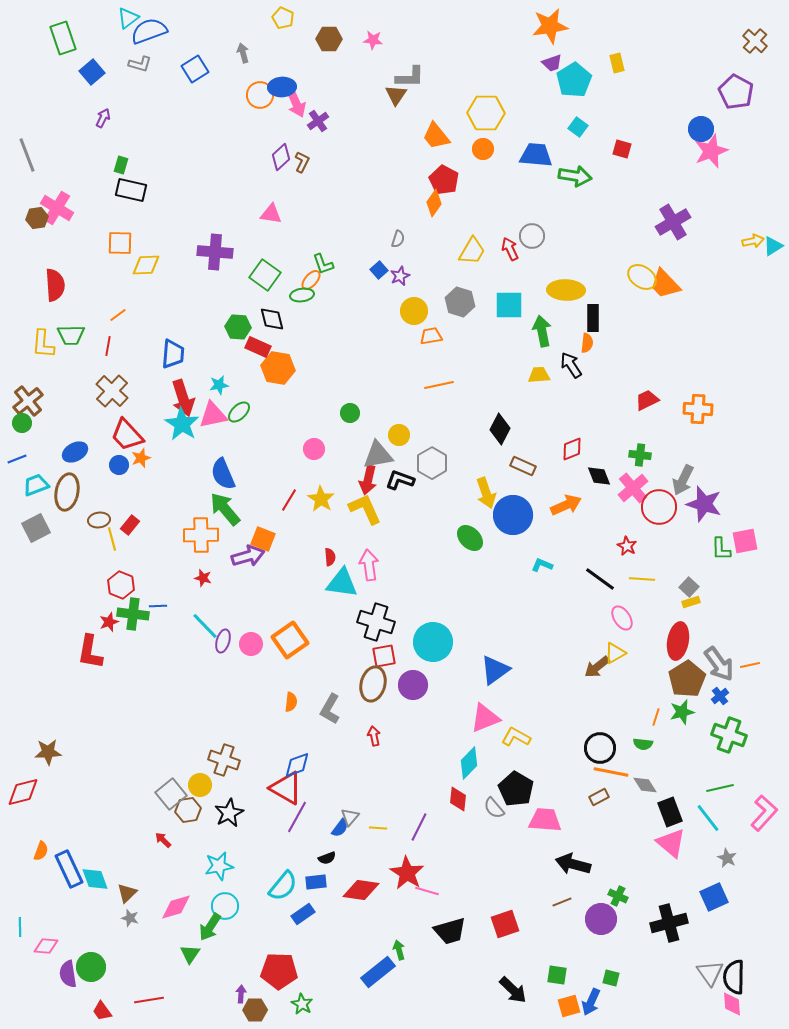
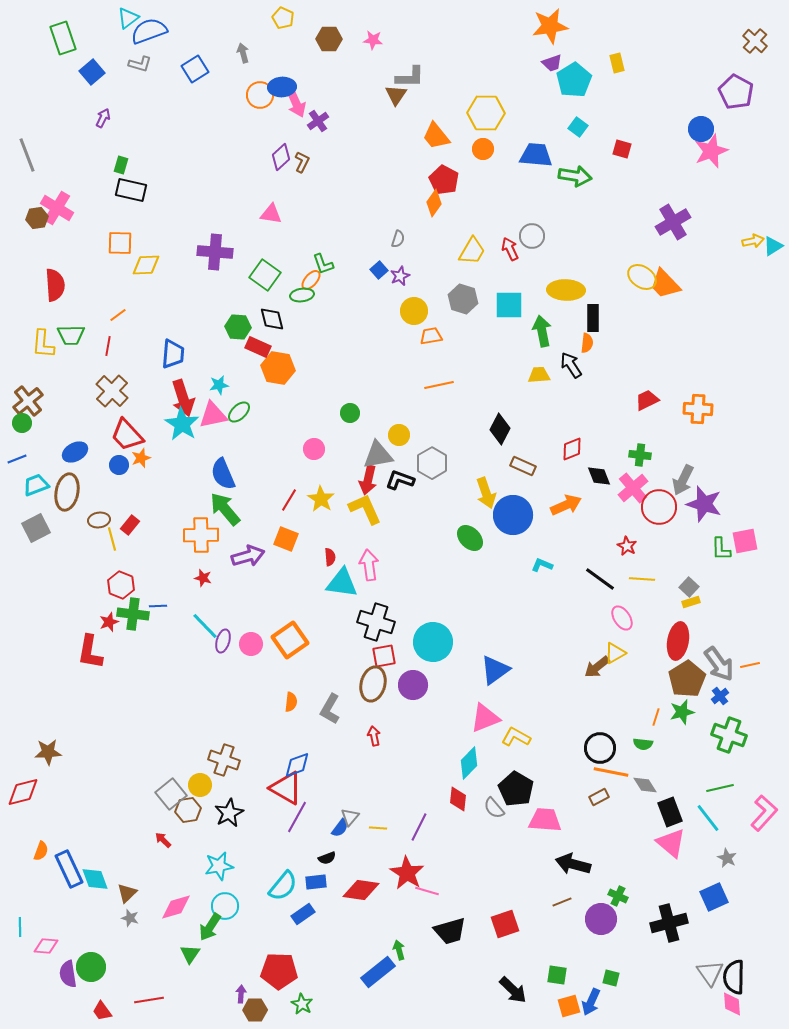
gray hexagon at (460, 302): moved 3 px right, 3 px up
orange square at (263, 539): moved 23 px right
